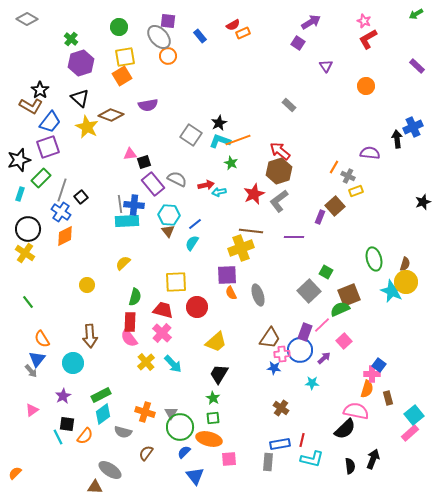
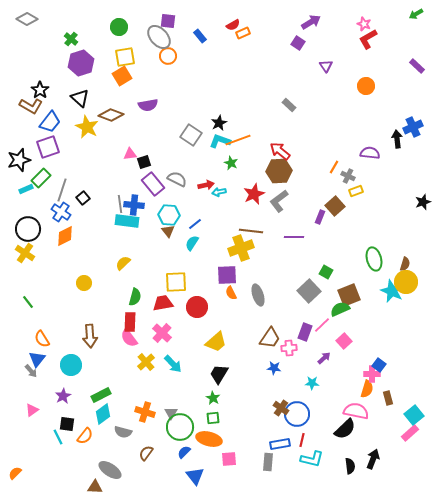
pink star at (364, 21): moved 3 px down
brown hexagon at (279, 171): rotated 15 degrees clockwise
cyan rectangle at (20, 194): moved 6 px right, 5 px up; rotated 48 degrees clockwise
black square at (81, 197): moved 2 px right, 1 px down
cyan rectangle at (127, 221): rotated 10 degrees clockwise
yellow circle at (87, 285): moved 3 px left, 2 px up
red trapezoid at (163, 310): moved 7 px up; rotated 25 degrees counterclockwise
blue circle at (300, 350): moved 3 px left, 64 px down
pink cross at (282, 354): moved 7 px right, 6 px up
cyan circle at (73, 363): moved 2 px left, 2 px down
